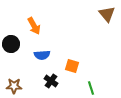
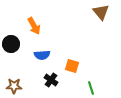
brown triangle: moved 6 px left, 2 px up
black cross: moved 1 px up
